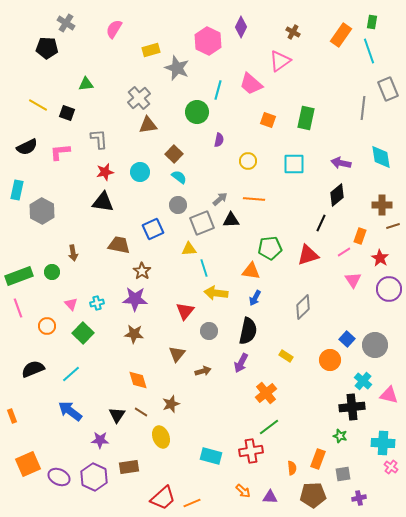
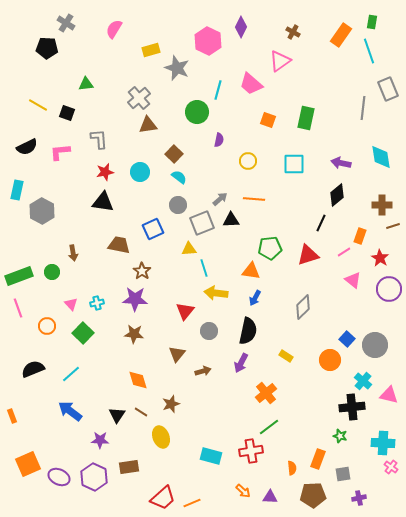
pink triangle at (353, 280): rotated 18 degrees counterclockwise
